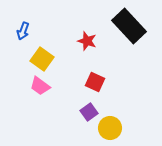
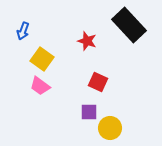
black rectangle: moved 1 px up
red square: moved 3 px right
purple square: rotated 36 degrees clockwise
